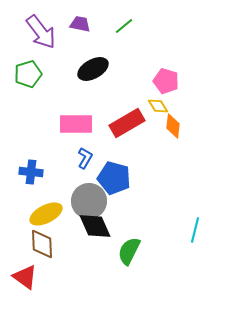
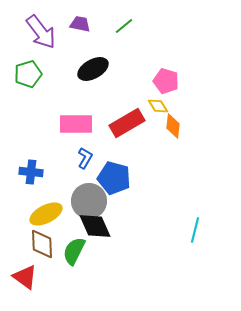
green semicircle: moved 55 px left
